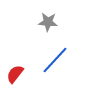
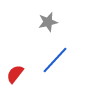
gray star: rotated 18 degrees counterclockwise
